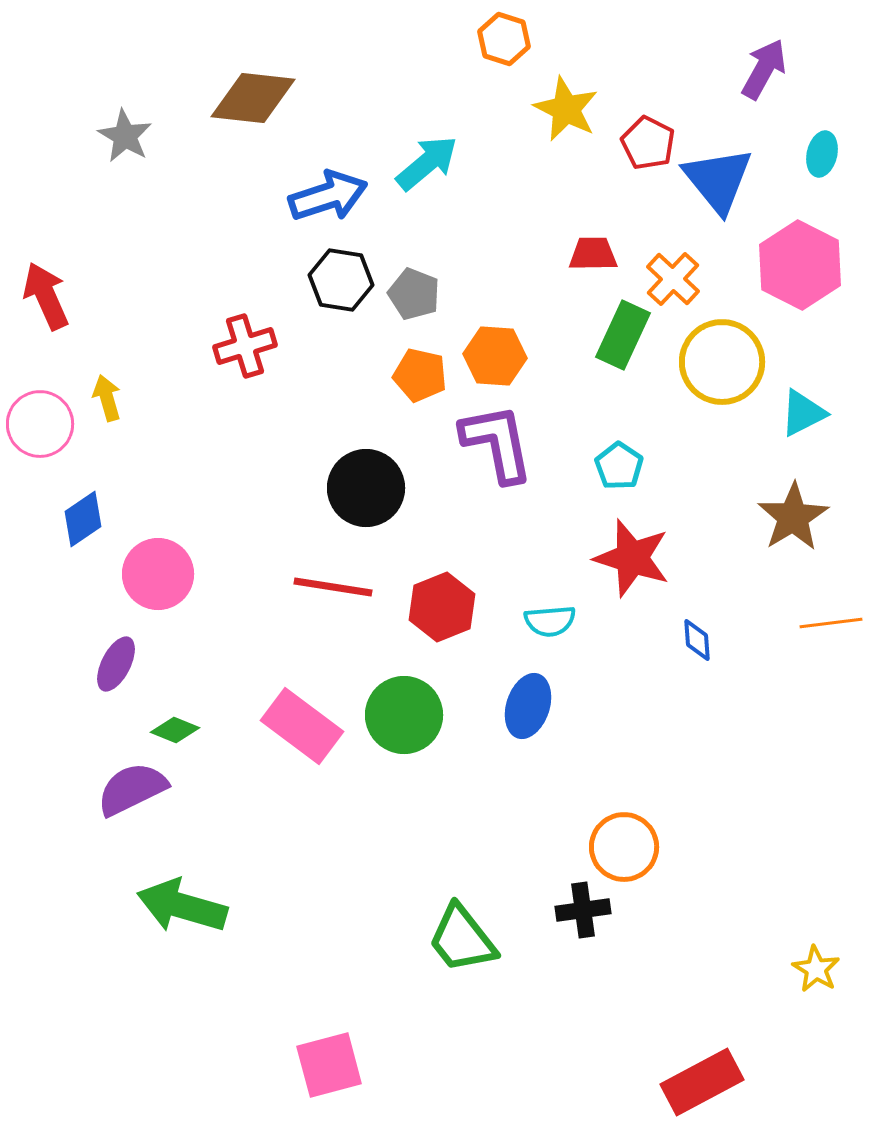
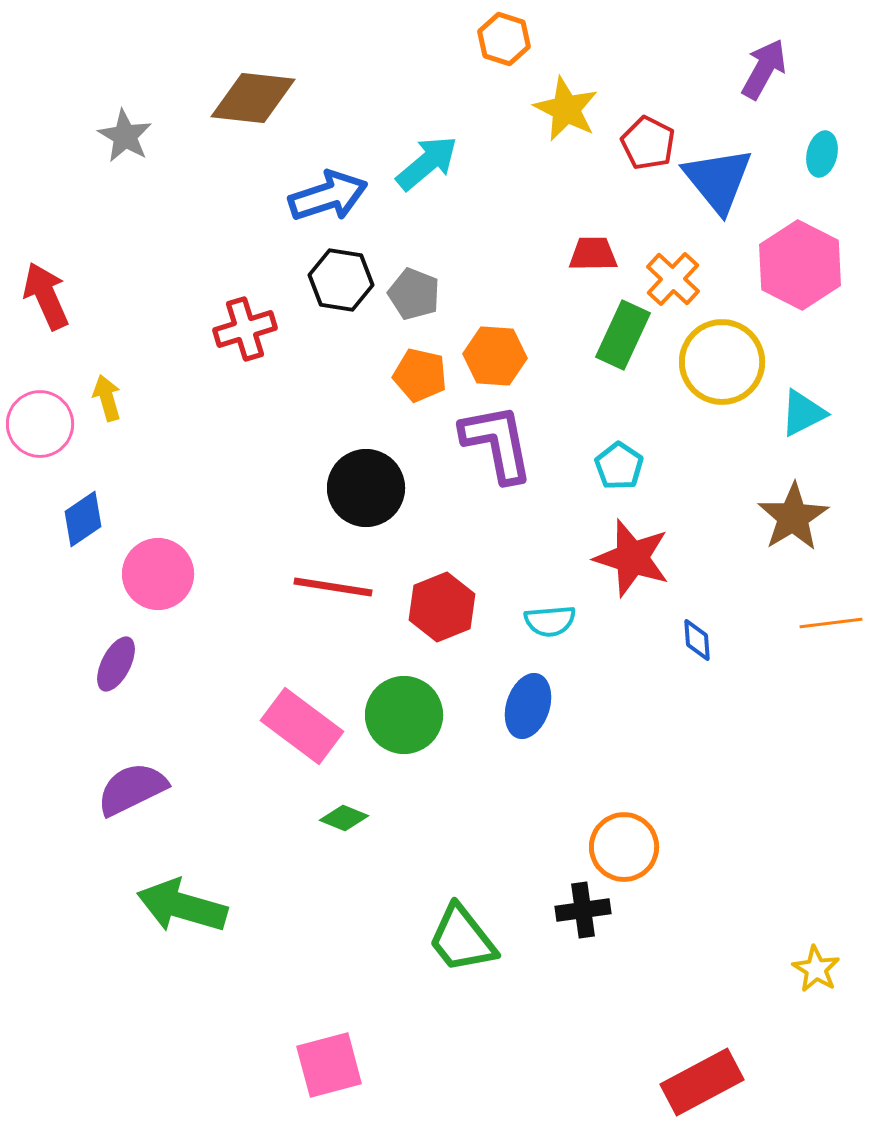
red cross at (245, 346): moved 17 px up
green diamond at (175, 730): moved 169 px right, 88 px down
